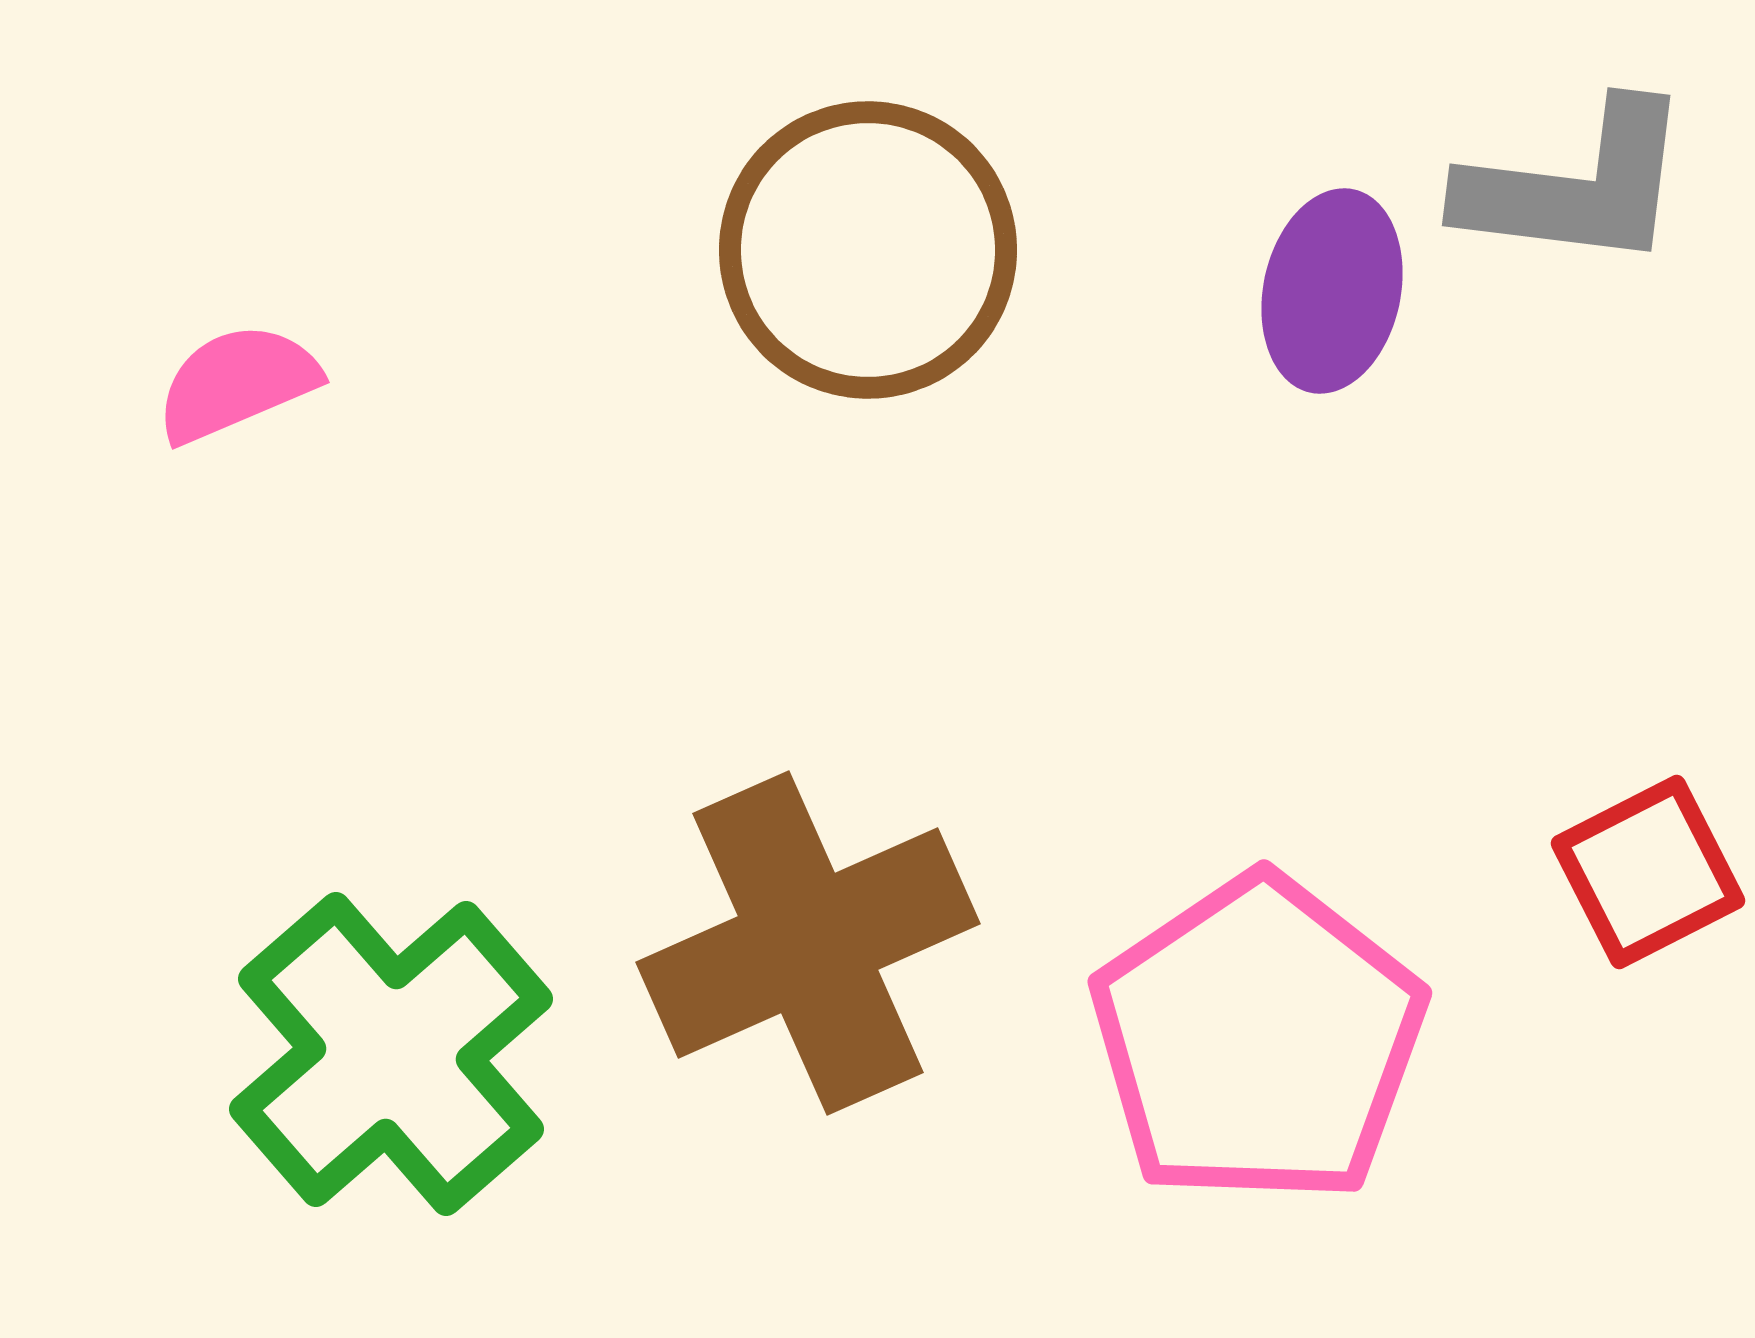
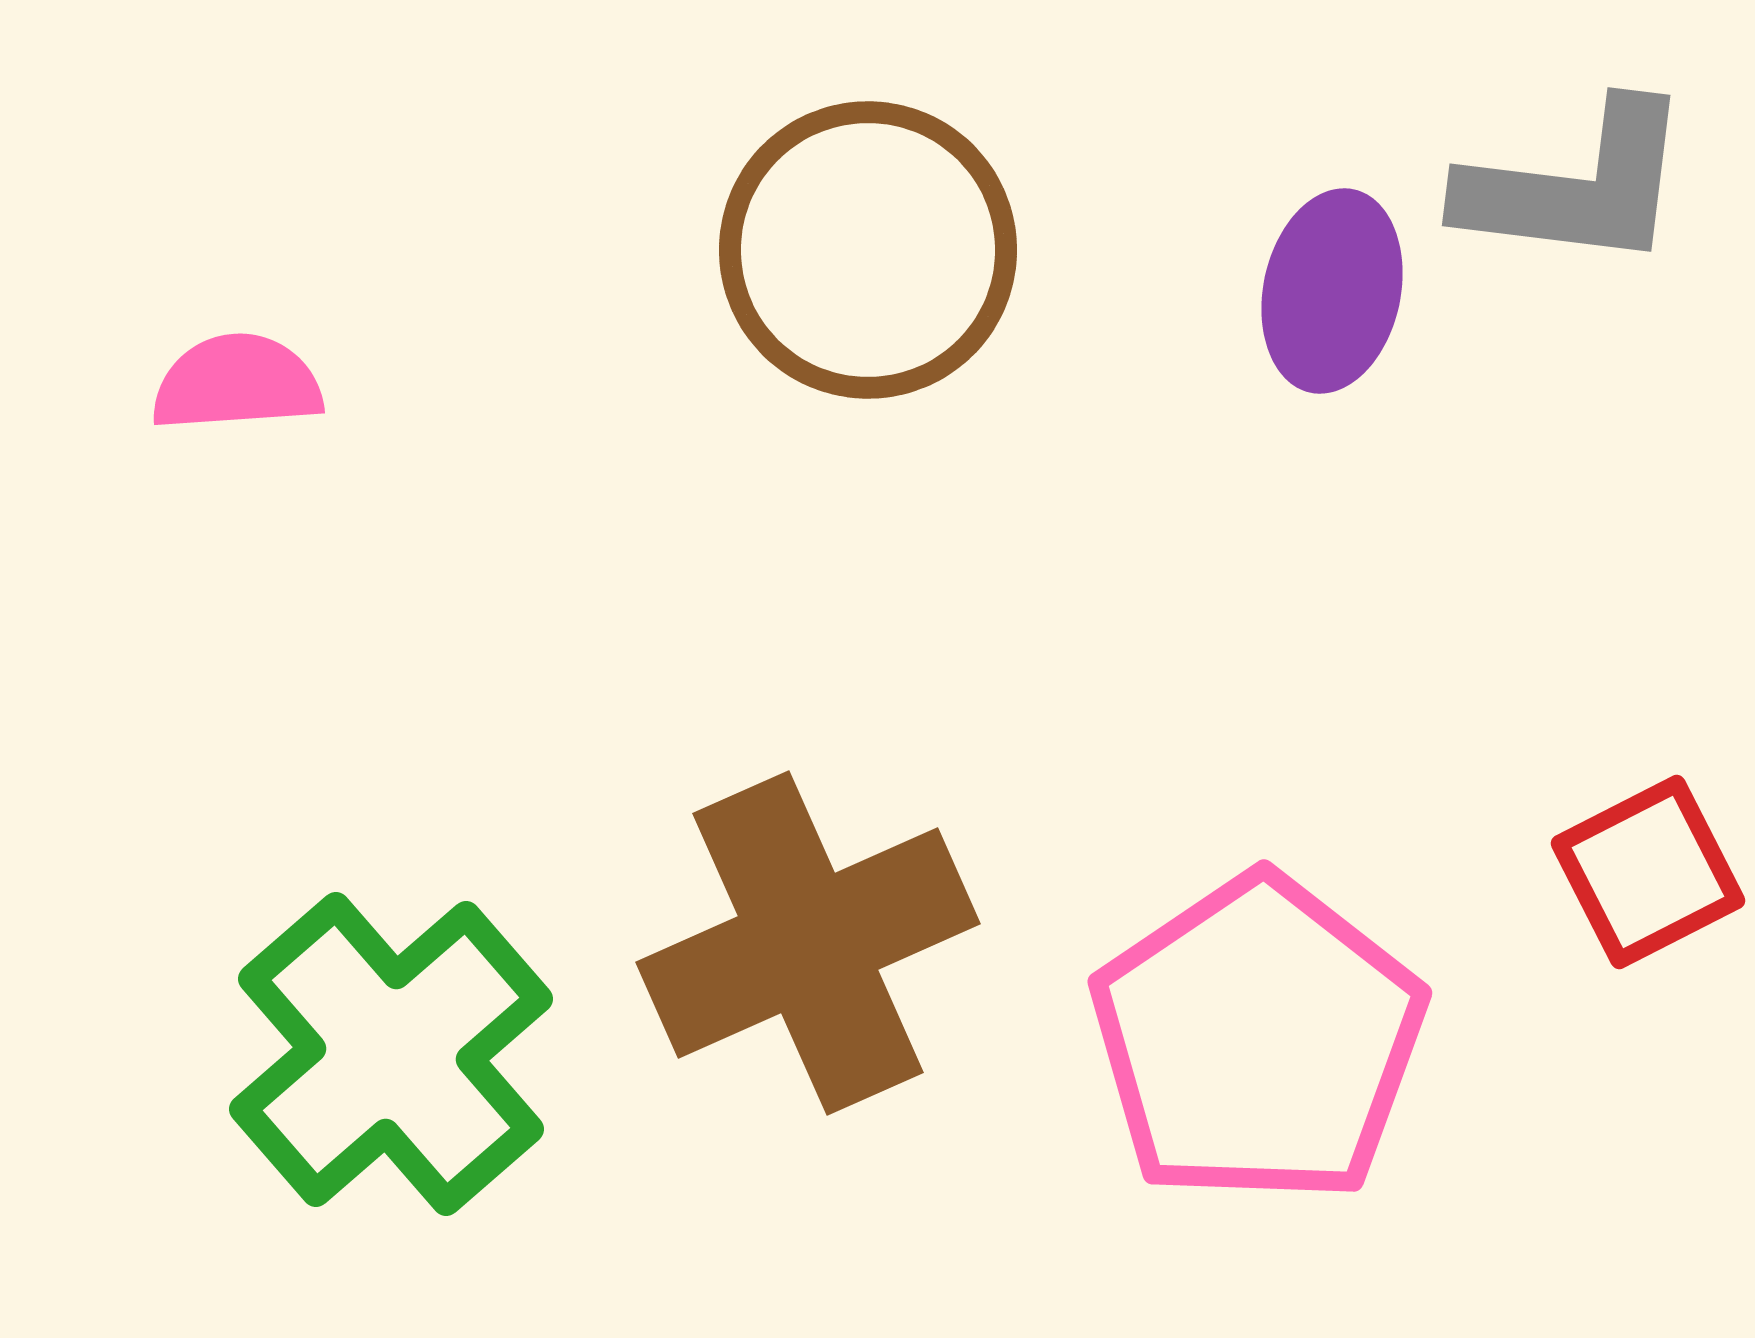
pink semicircle: rotated 19 degrees clockwise
